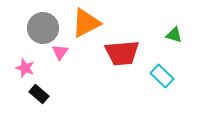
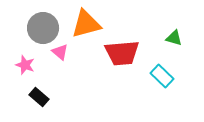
orange triangle: moved 1 px down; rotated 12 degrees clockwise
green triangle: moved 3 px down
pink triangle: rotated 24 degrees counterclockwise
pink star: moved 3 px up
black rectangle: moved 3 px down
